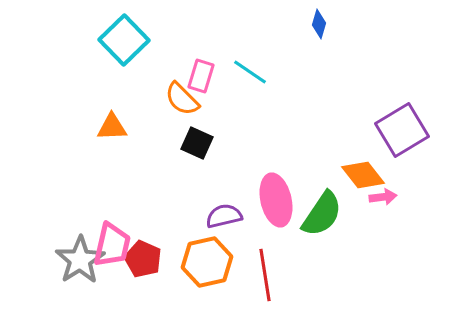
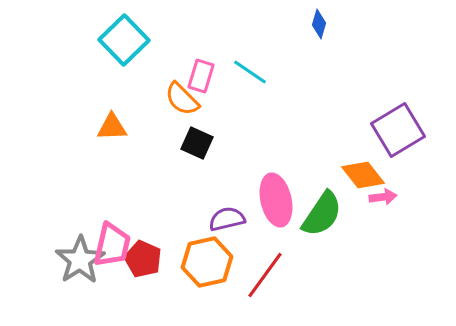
purple square: moved 4 px left
purple semicircle: moved 3 px right, 3 px down
red line: rotated 45 degrees clockwise
